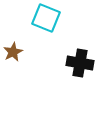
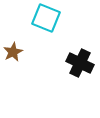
black cross: rotated 16 degrees clockwise
